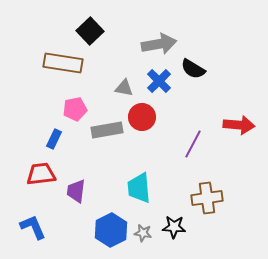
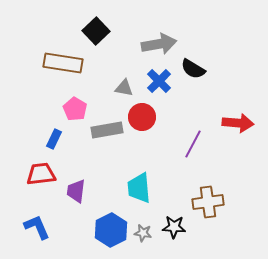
black square: moved 6 px right
pink pentagon: rotated 30 degrees counterclockwise
red arrow: moved 1 px left, 2 px up
brown cross: moved 1 px right, 4 px down
blue L-shape: moved 4 px right
